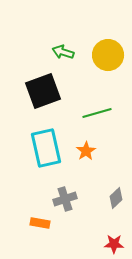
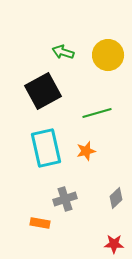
black square: rotated 9 degrees counterclockwise
orange star: rotated 18 degrees clockwise
